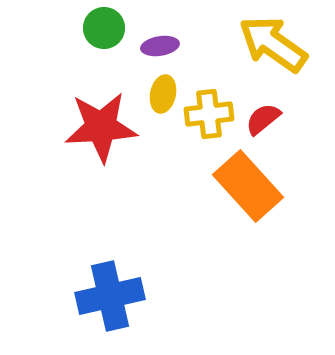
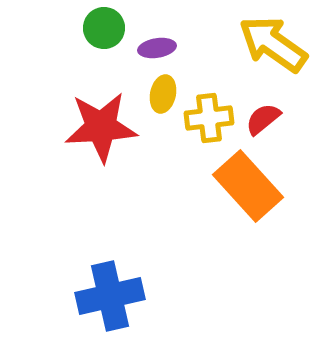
purple ellipse: moved 3 px left, 2 px down
yellow cross: moved 4 px down
